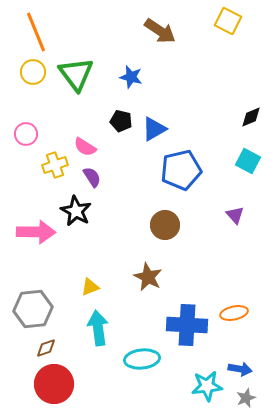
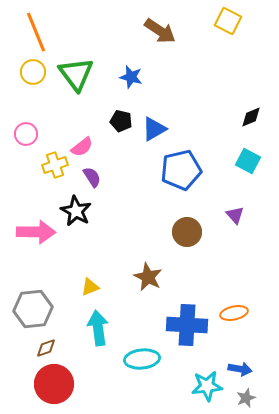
pink semicircle: moved 3 px left; rotated 70 degrees counterclockwise
brown circle: moved 22 px right, 7 px down
